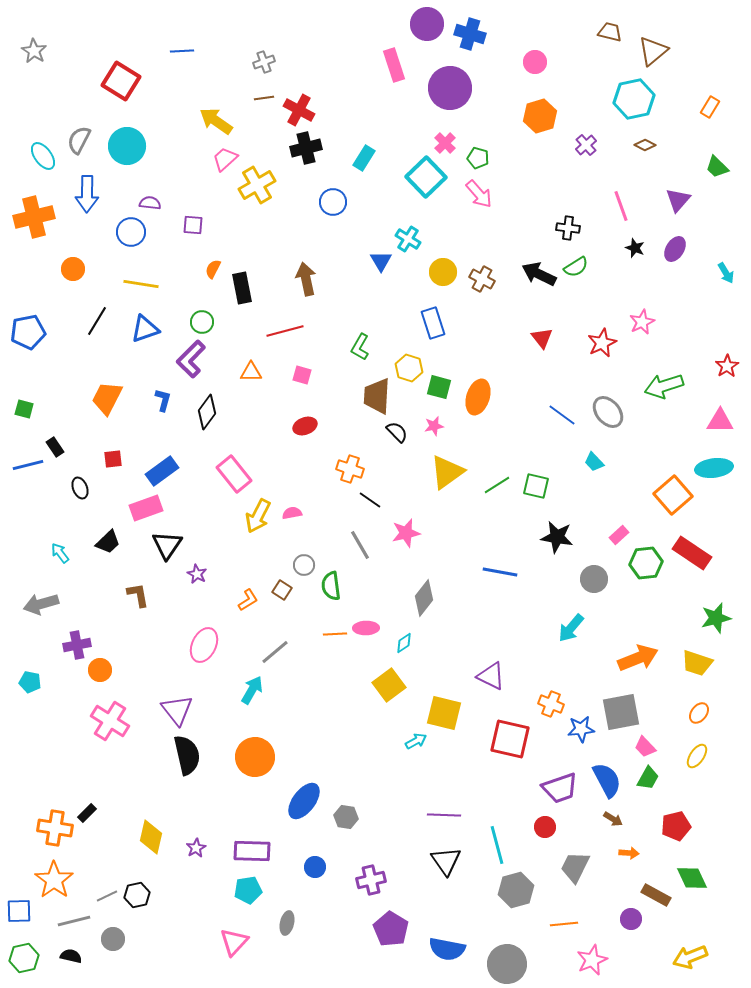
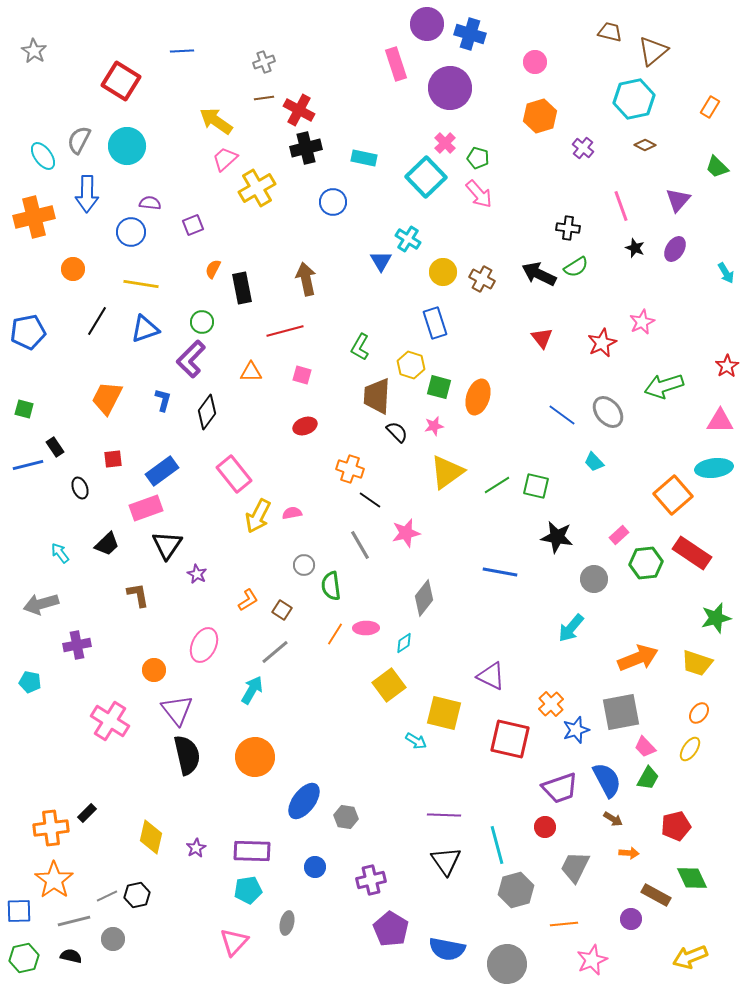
pink rectangle at (394, 65): moved 2 px right, 1 px up
purple cross at (586, 145): moved 3 px left, 3 px down; rotated 10 degrees counterclockwise
cyan rectangle at (364, 158): rotated 70 degrees clockwise
yellow cross at (257, 185): moved 3 px down
purple square at (193, 225): rotated 25 degrees counterclockwise
blue rectangle at (433, 323): moved 2 px right
yellow hexagon at (409, 368): moved 2 px right, 3 px up
black trapezoid at (108, 542): moved 1 px left, 2 px down
brown square at (282, 590): moved 20 px down
orange line at (335, 634): rotated 55 degrees counterclockwise
orange circle at (100, 670): moved 54 px right
orange cross at (551, 704): rotated 25 degrees clockwise
blue star at (581, 729): moved 5 px left, 1 px down; rotated 12 degrees counterclockwise
cyan arrow at (416, 741): rotated 60 degrees clockwise
yellow ellipse at (697, 756): moved 7 px left, 7 px up
orange cross at (55, 828): moved 4 px left; rotated 16 degrees counterclockwise
